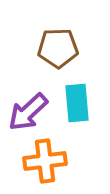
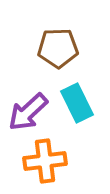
cyan rectangle: rotated 21 degrees counterclockwise
